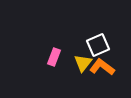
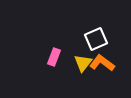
white square: moved 2 px left, 6 px up
orange L-shape: moved 4 px up
